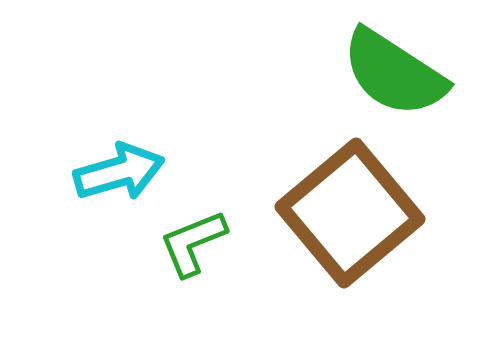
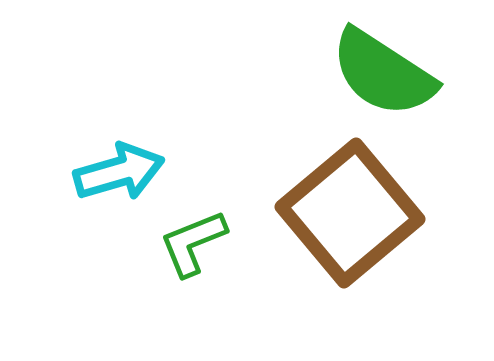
green semicircle: moved 11 px left
